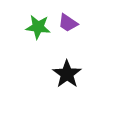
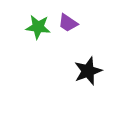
black star: moved 21 px right, 3 px up; rotated 16 degrees clockwise
